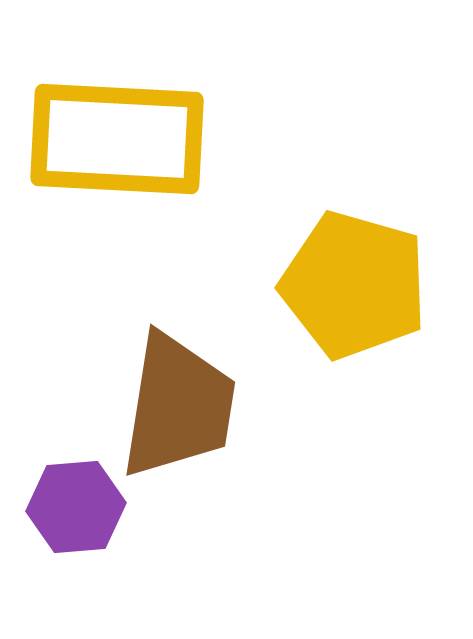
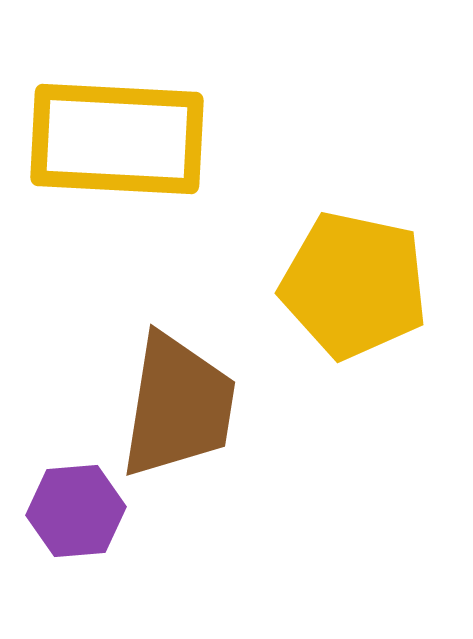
yellow pentagon: rotated 4 degrees counterclockwise
purple hexagon: moved 4 px down
